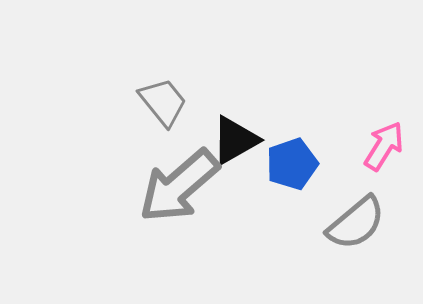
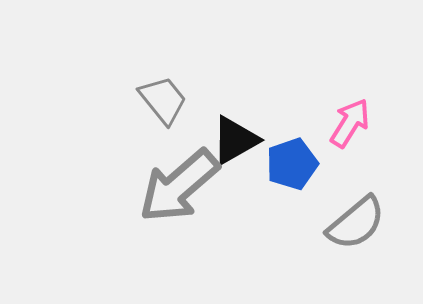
gray trapezoid: moved 2 px up
pink arrow: moved 34 px left, 23 px up
